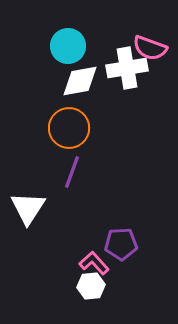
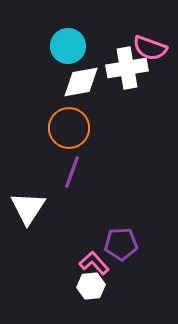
white diamond: moved 1 px right, 1 px down
